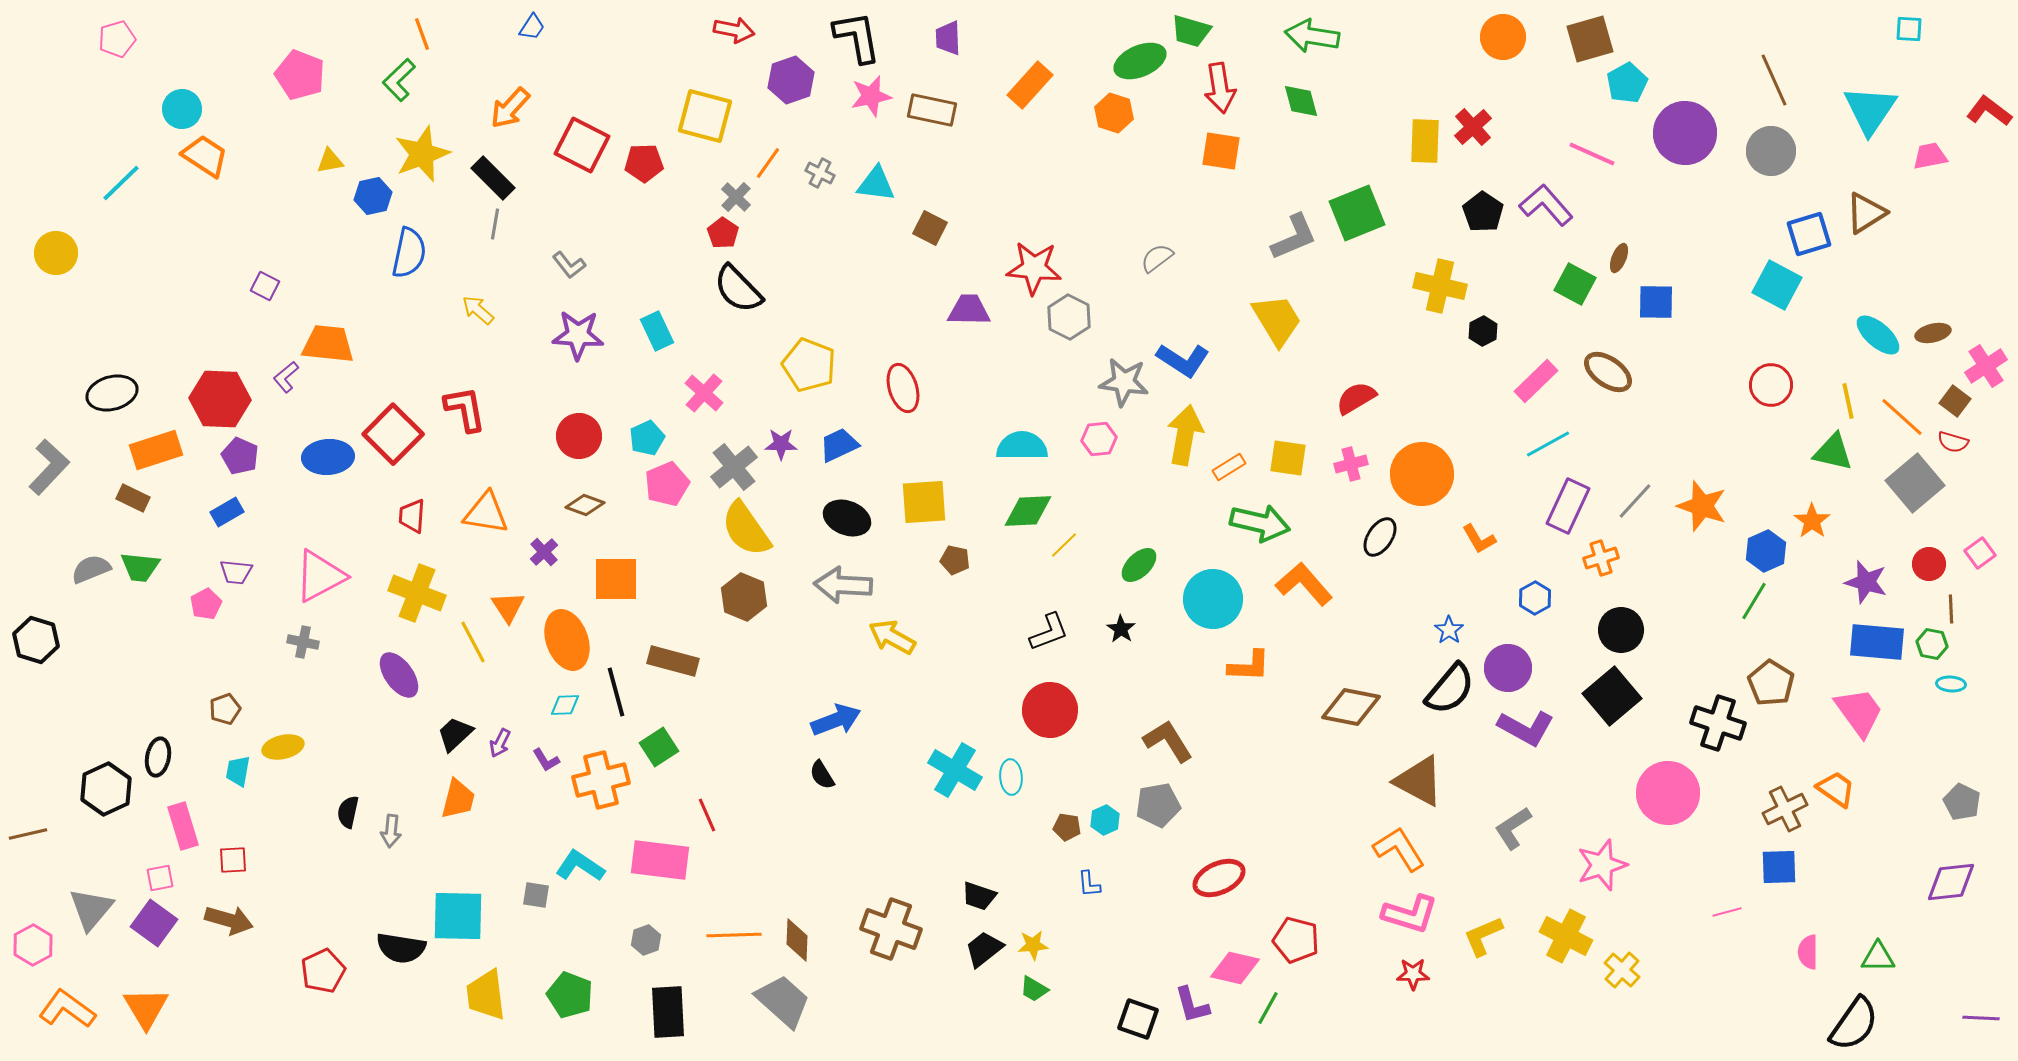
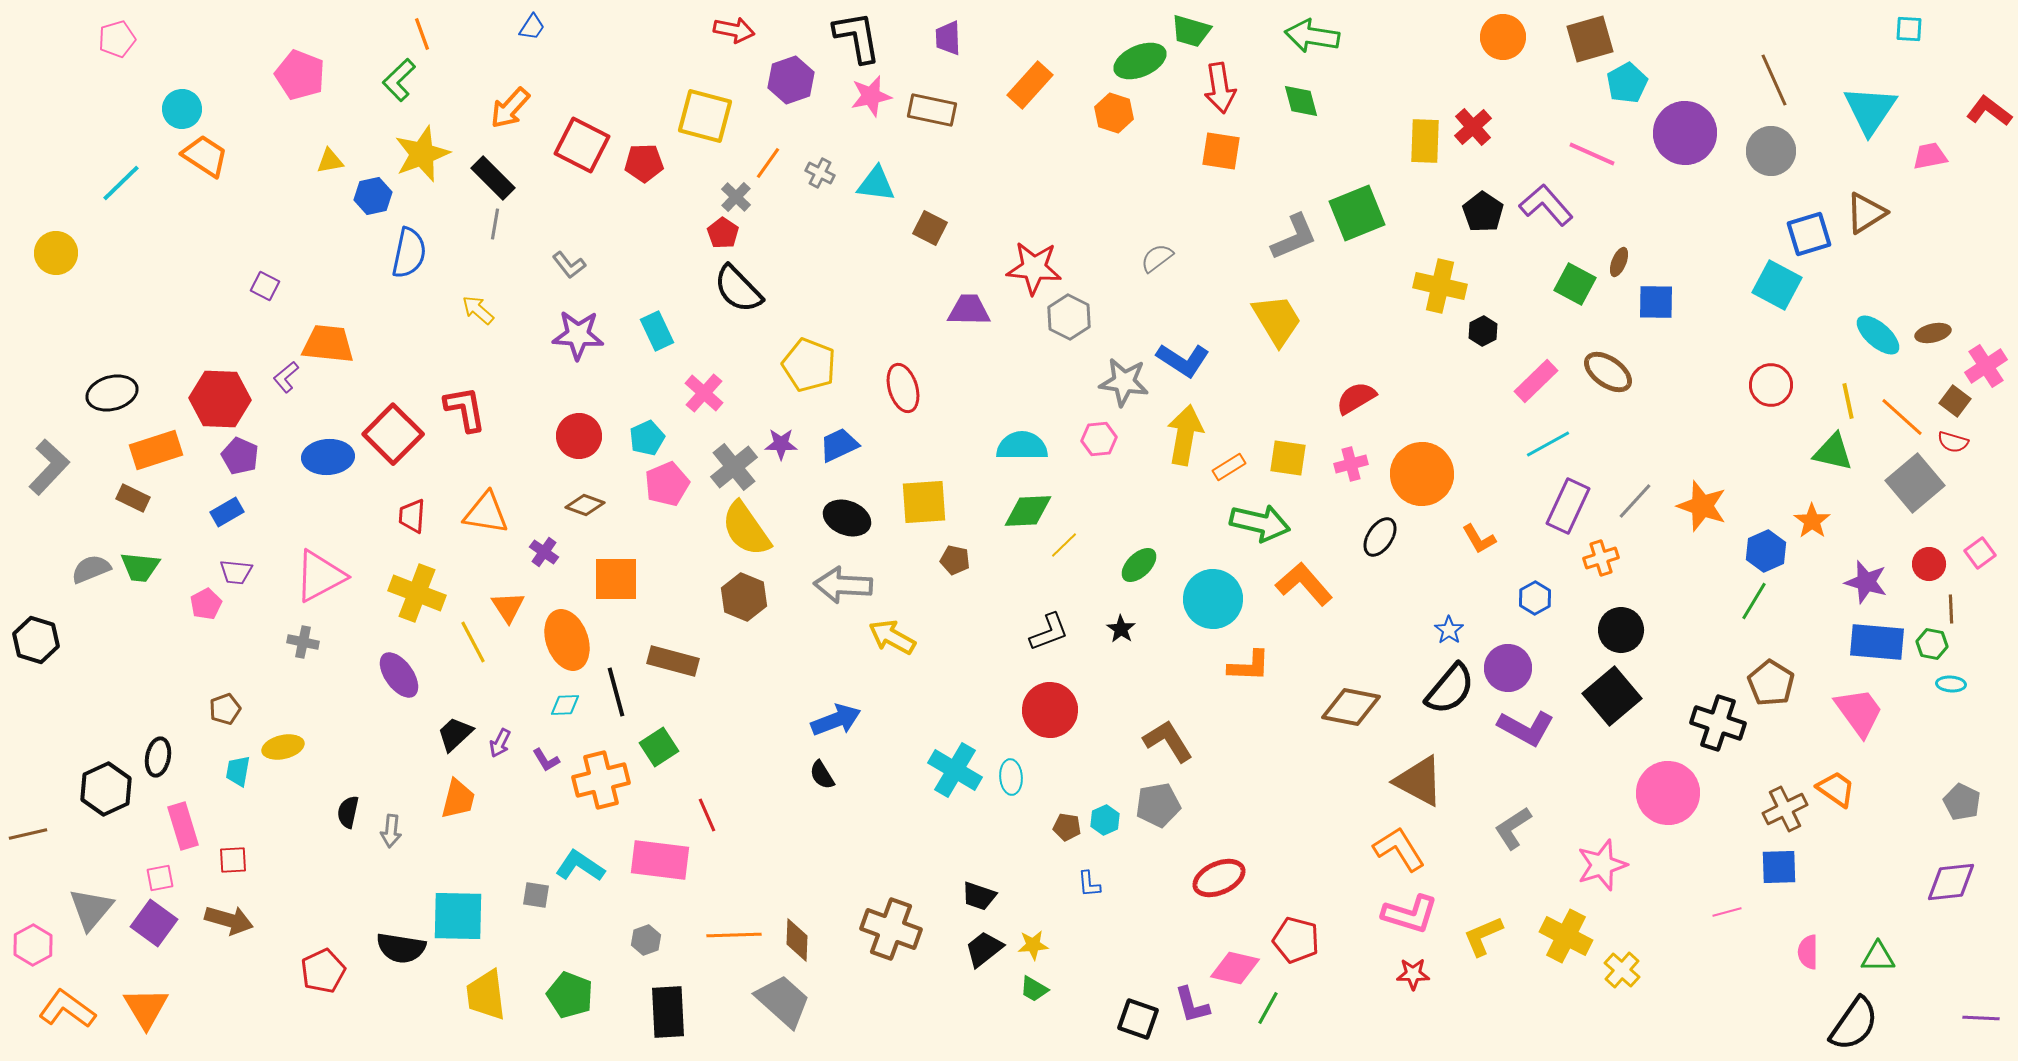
brown ellipse at (1619, 258): moved 4 px down
purple cross at (544, 552): rotated 12 degrees counterclockwise
